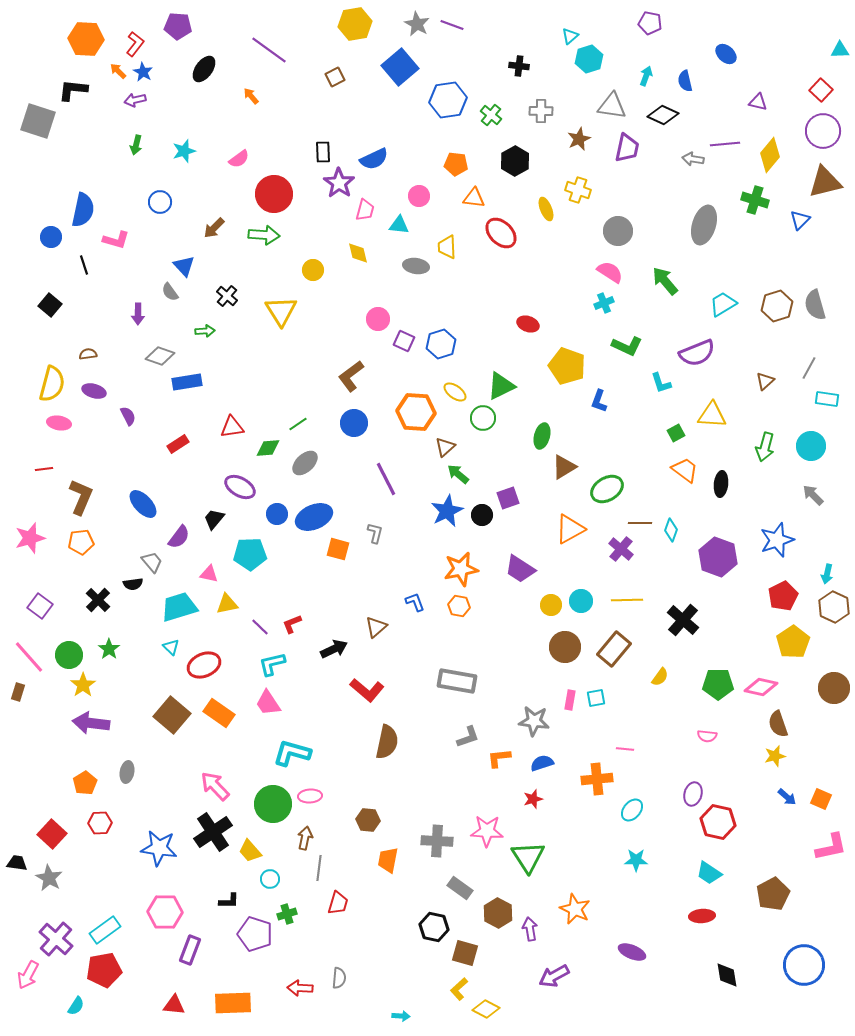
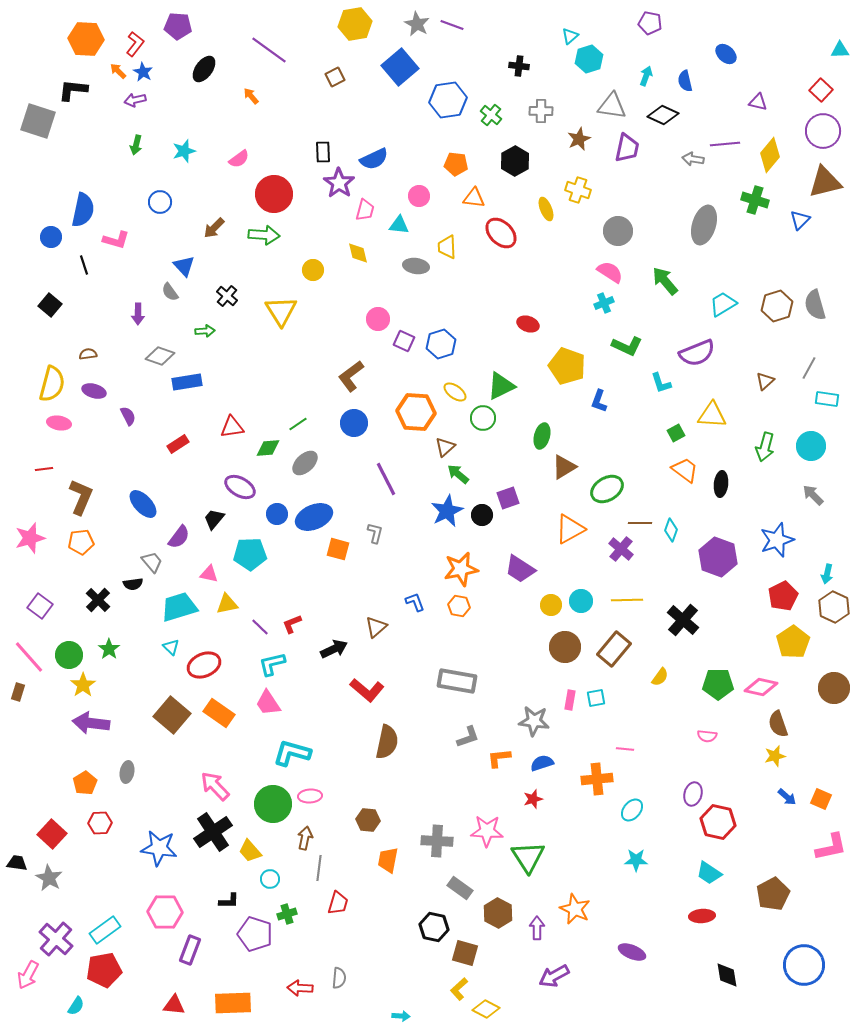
purple arrow at (530, 929): moved 7 px right, 1 px up; rotated 10 degrees clockwise
